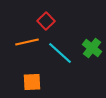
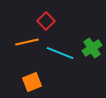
green cross: rotated 18 degrees clockwise
cyan line: rotated 20 degrees counterclockwise
orange square: rotated 18 degrees counterclockwise
